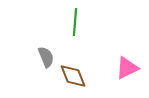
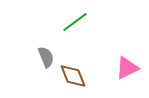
green line: rotated 48 degrees clockwise
